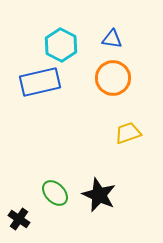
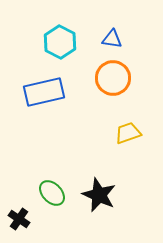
cyan hexagon: moved 1 px left, 3 px up
blue rectangle: moved 4 px right, 10 px down
green ellipse: moved 3 px left
